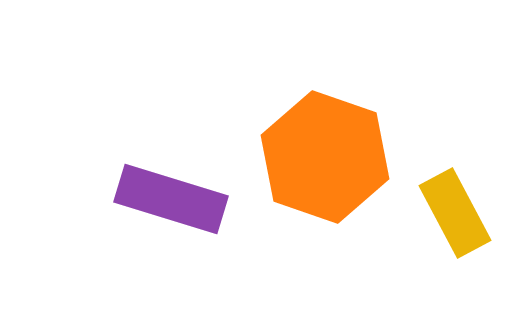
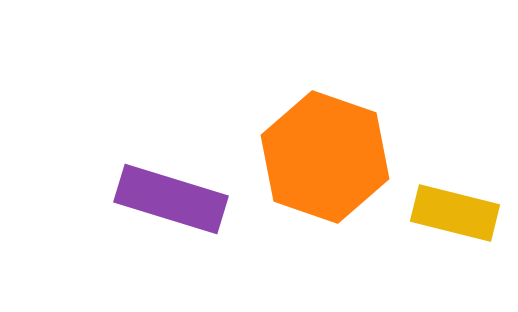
yellow rectangle: rotated 48 degrees counterclockwise
